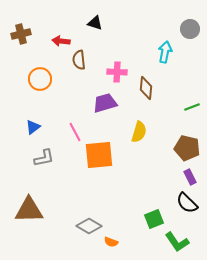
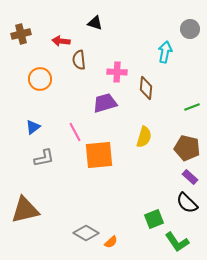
yellow semicircle: moved 5 px right, 5 px down
purple rectangle: rotated 21 degrees counterclockwise
brown triangle: moved 4 px left; rotated 12 degrees counterclockwise
gray diamond: moved 3 px left, 7 px down
orange semicircle: rotated 64 degrees counterclockwise
